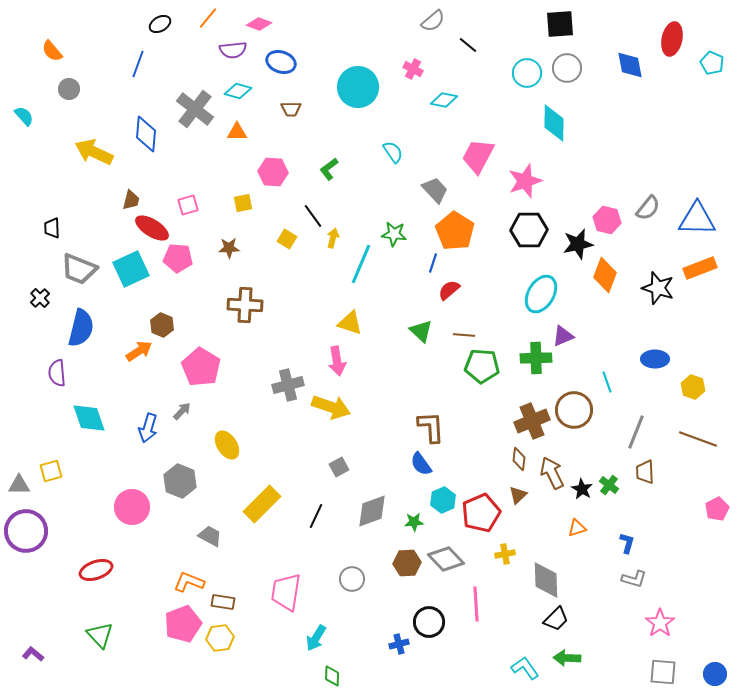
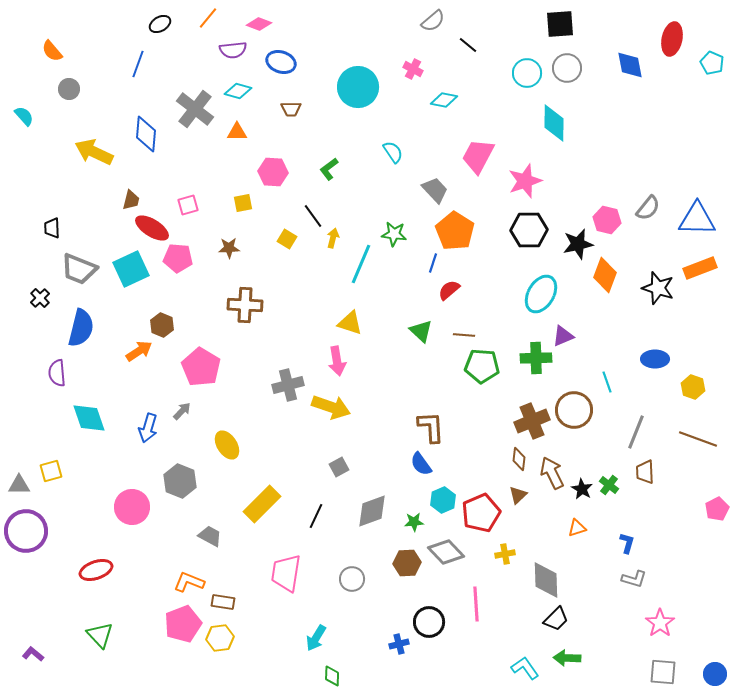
gray diamond at (446, 559): moved 7 px up
pink trapezoid at (286, 592): moved 19 px up
